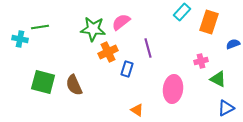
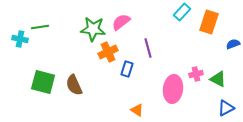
pink cross: moved 5 px left, 13 px down
